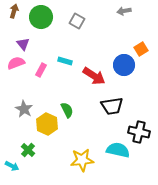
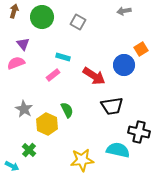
green circle: moved 1 px right
gray square: moved 1 px right, 1 px down
cyan rectangle: moved 2 px left, 4 px up
pink rectangle: moved 12 px right, 5 px down; rotated 24 degrees clockwise
green cross: moved 1 px right
